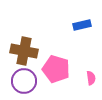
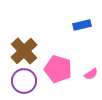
brown cross: rotated 36 degrees clockwise
pink pentagon: moved 2 px right
pink semicircle: moved 4 px up; rotated 64 degrees clockwise
